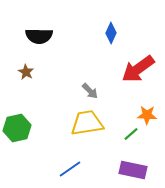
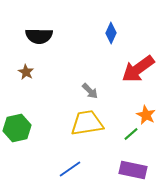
orange star: moved 1 px left; rotated 24 degrees clockwise
